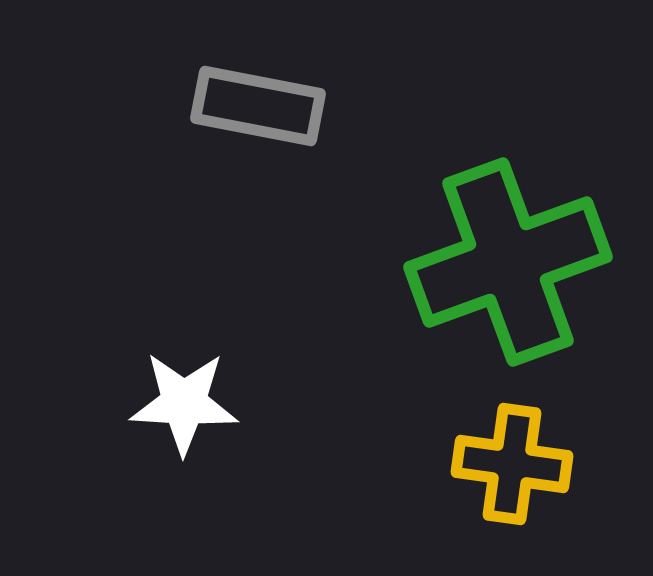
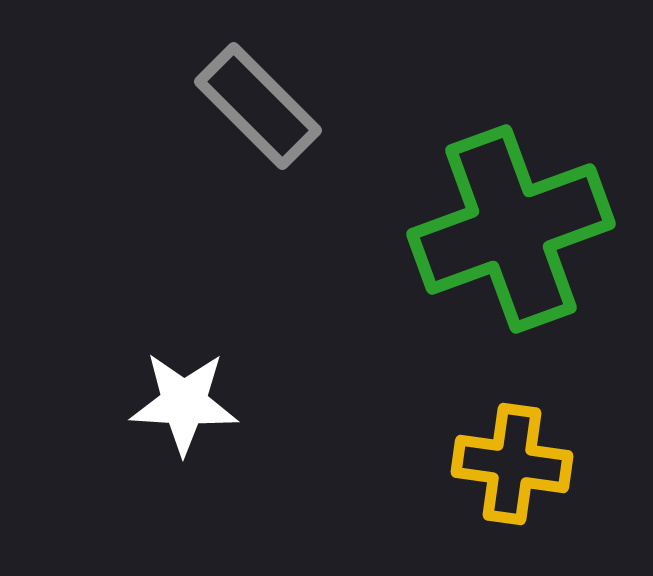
gray rectangle: rotated 34 degrees clockwise
green cross: moved 3 px right, 33 px up
